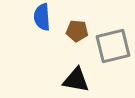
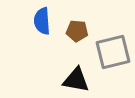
blue semicircle: moved 4 px down
gray square: moved 6 px down
